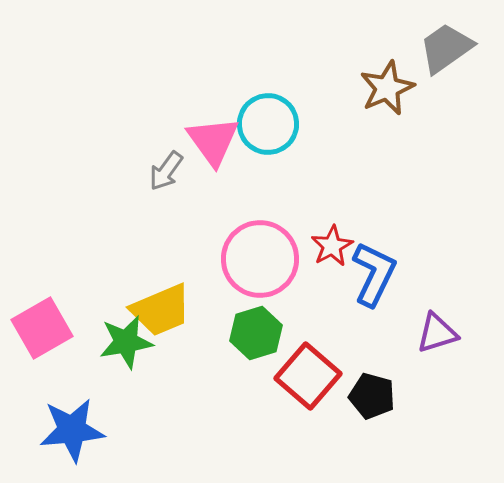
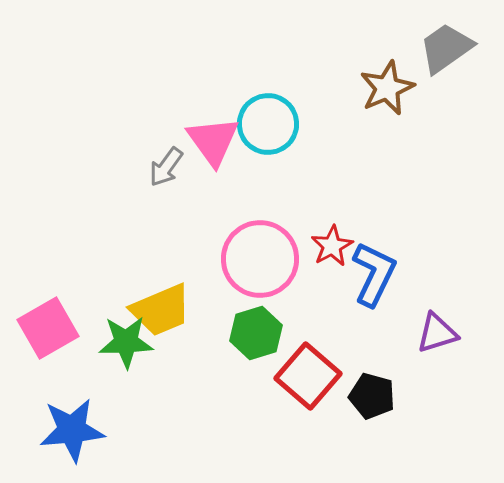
gray arrow: moved 4 px up
pink square: moved 6 px right
green star: rotated 8 degrees clockwise
